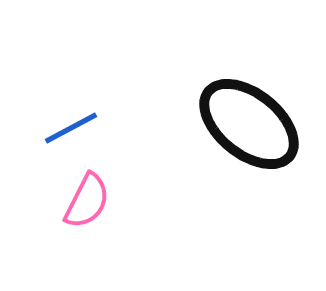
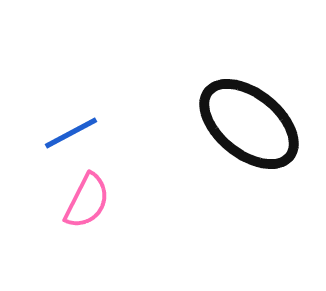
blue line: moved 5 px down
